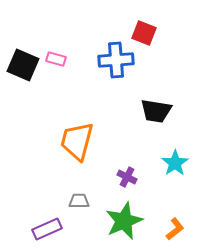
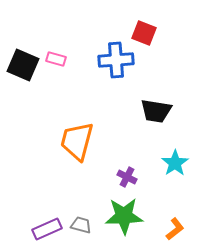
gray trapezoid: moved 2 px right, 24 px down; rotated 15 degrees clockwise
green star: moved 5 px up; rotated 21 degrees clockwise
